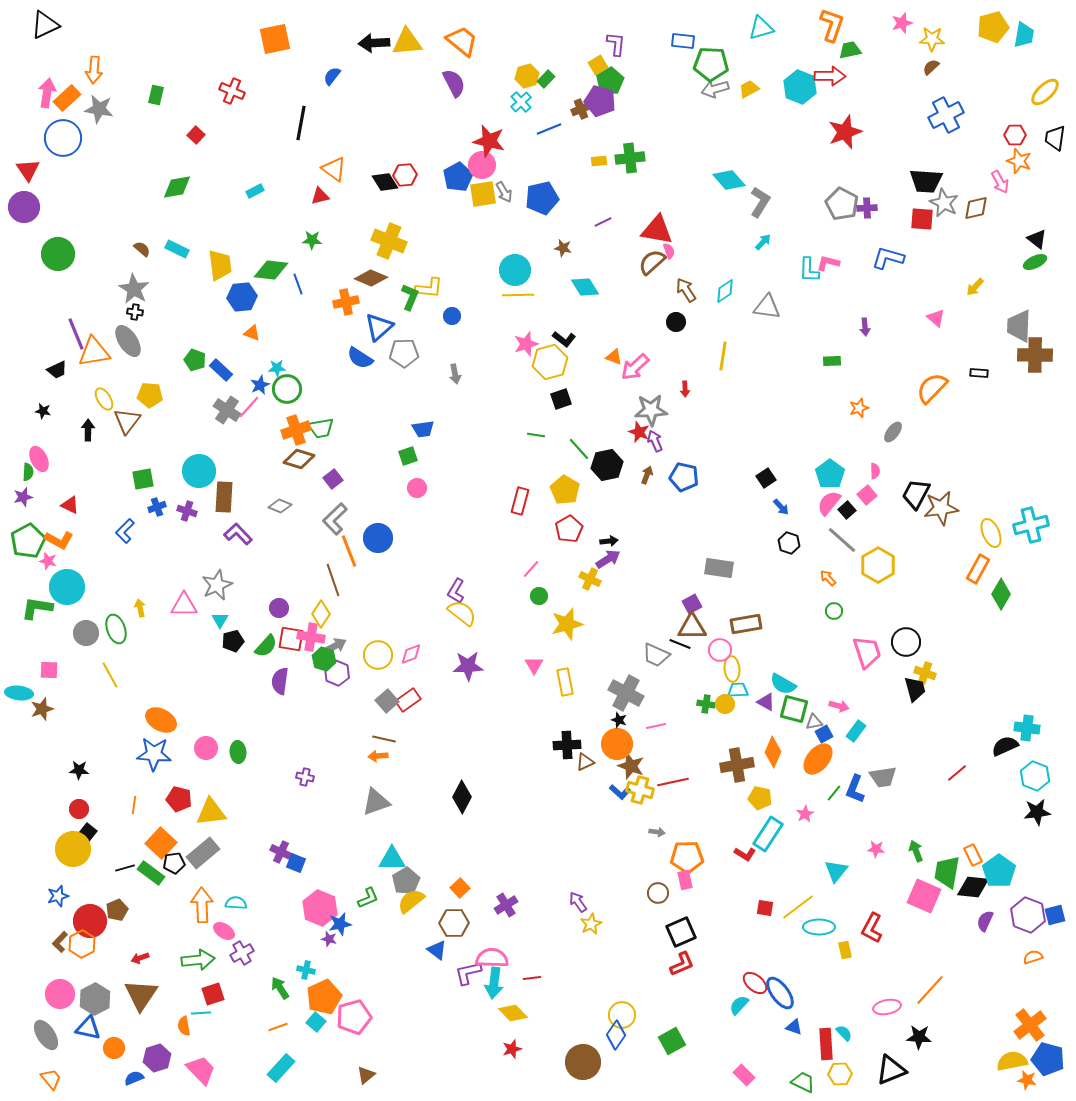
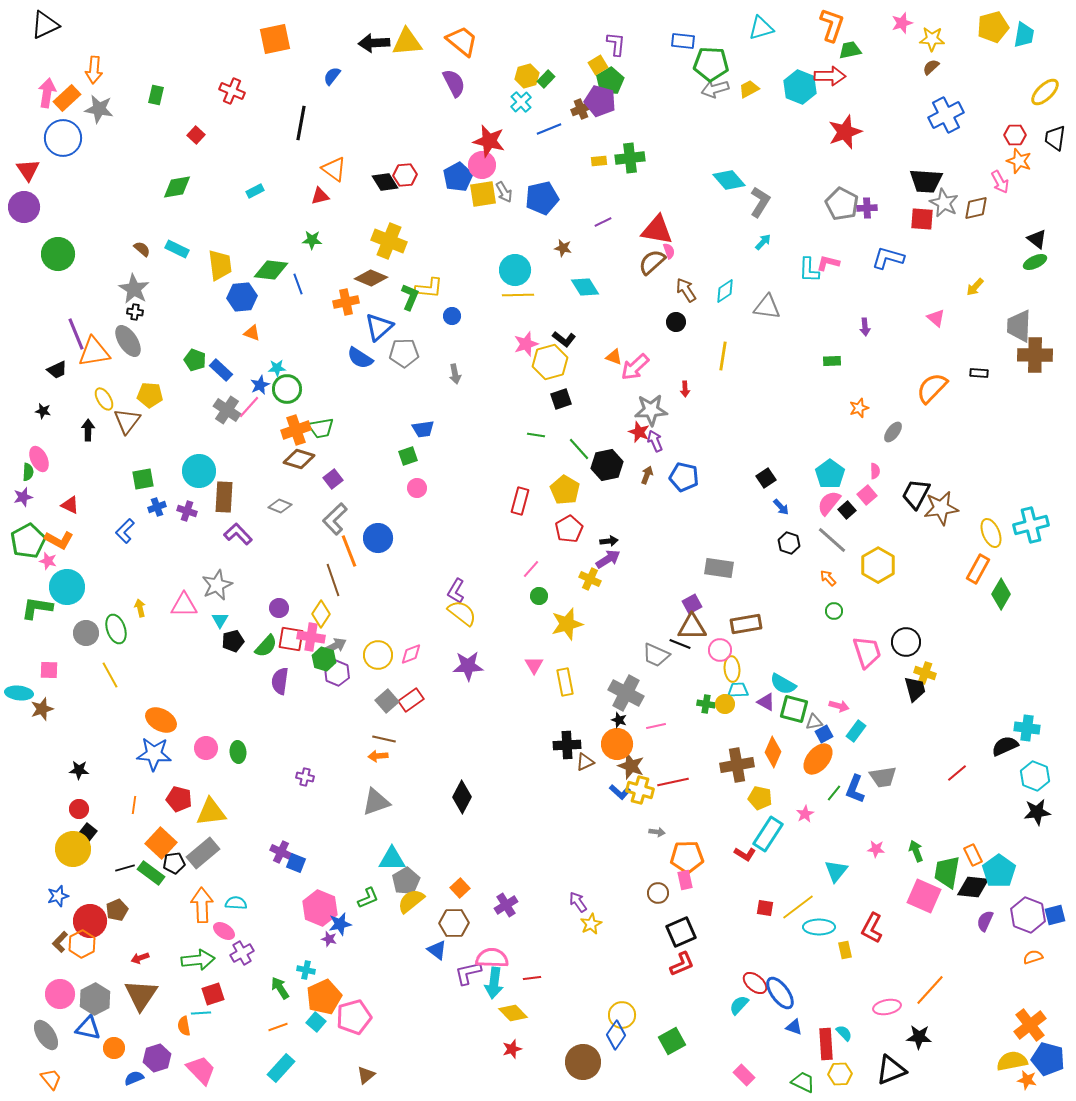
gray line at (842, 540): moved 10 px left
red rectangle at (408, 700): moved 3 px right
